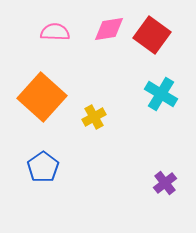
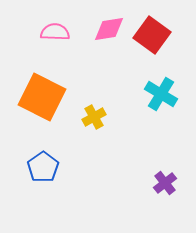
orange square: rotated 15 degrees counterclockwise
